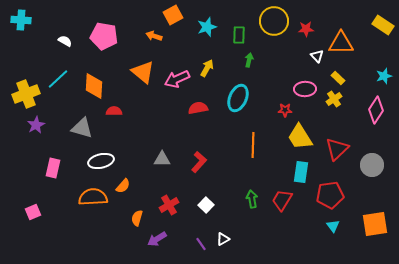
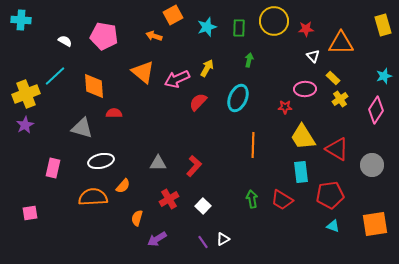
yellow rectangle at (383, 25): rotated 40 degrees clockwise
green rectangle at (239, 35): moved 7 px up
white triangle at (317, 56): moved 4 px left
yellow rectangle at (338, 78): moved 5 px left
cyan line at (58, 79): moved 3 px left, 3 px up
orange diamond at (94, 86): rotated 8 degrees counterclockwise
yellow cross at (334, 99): moved 6 px right
red semicircle at (198, 108): moved 6 px up; rotated 36 degrees counterclockwise
red star at (285, 110): moved 3 px up
red semicircle at (114, 111): moved 2 px down
purple star at (36, 125): moved 11 px left
yellow trapezoid at (300, 137): moved 3 px right
red triangle at (337, 149): rotated 45 degrees counterclockwise
gray triangle at (162, 159): moved 4 px left, 4 px down
red L-shape at (199, 162): moved 5 px left, 4 px down
cyan rectangle at (301, 172): rotated 15 degrees counterclockwise
red trapezoid at (282, 200): rotated 90 degrees counterclockwise
red cross at (169, 205): moved 6 px up
white square at (206, 205): moved 3 px left, 1 px down
pink square at (33, 212): moved 3 px left, 1 px down; rotated 14 degrees clockwise
cyan triangle at (333, 226): rotated 32 degrees counterclockwise
purple line at (201, 244): moved 2 px right, 2 px up
